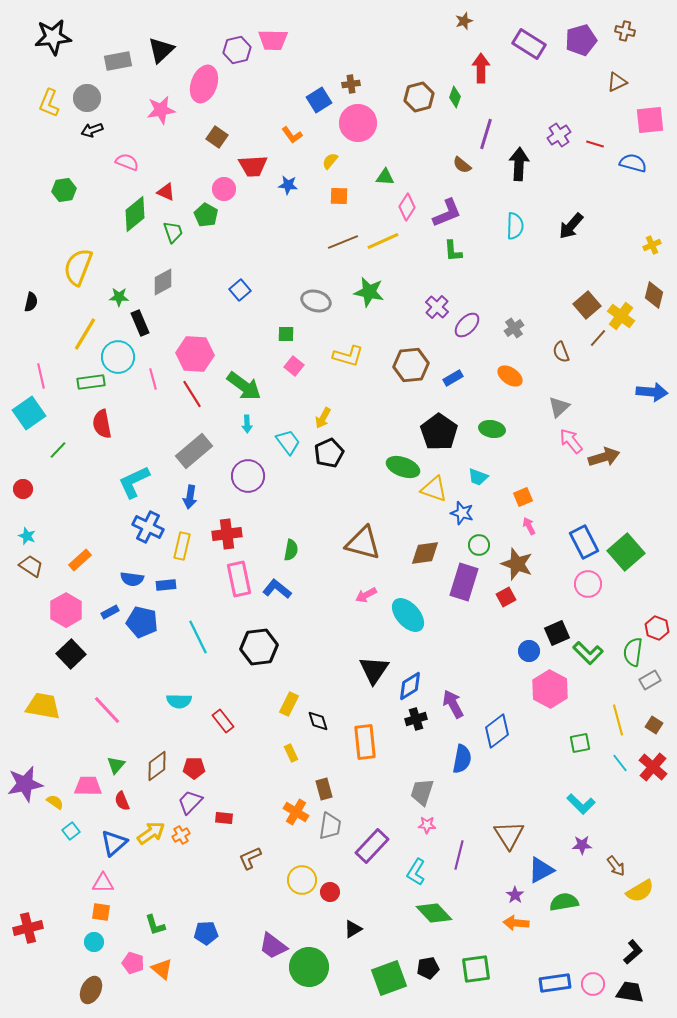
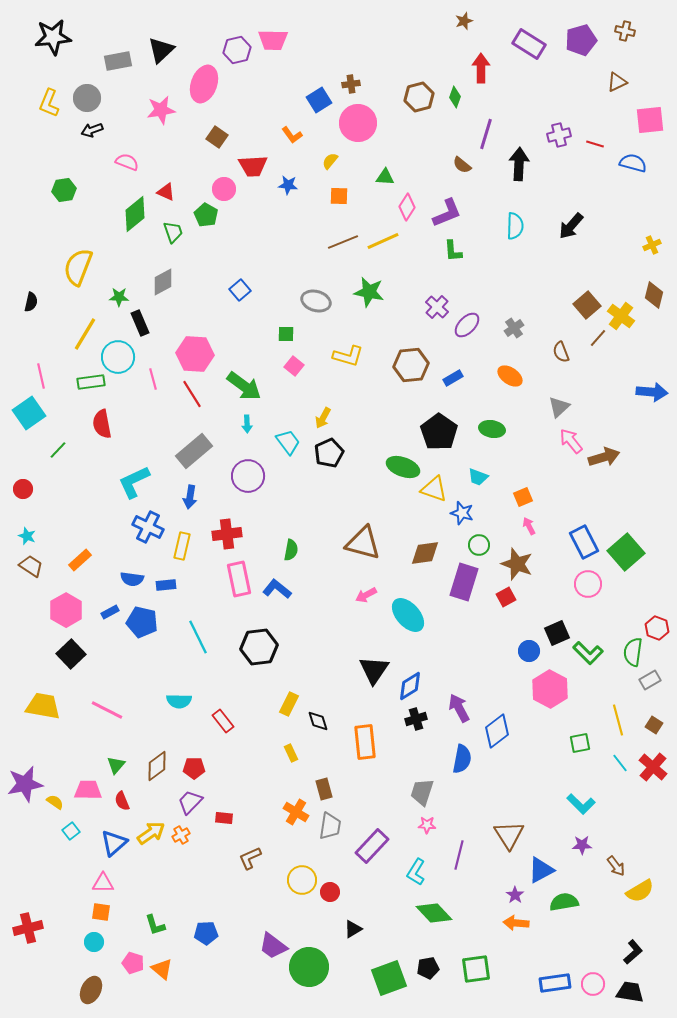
purple cross at (559, 135): rotated 20 degrees clockwise
purple arrow at (453, 704): moved 6 px right, 4 px down
pink line at (107, 710): rotated 20 degrees counterclockwise
pink trapezoid at (88, 786): moved 4 px down
